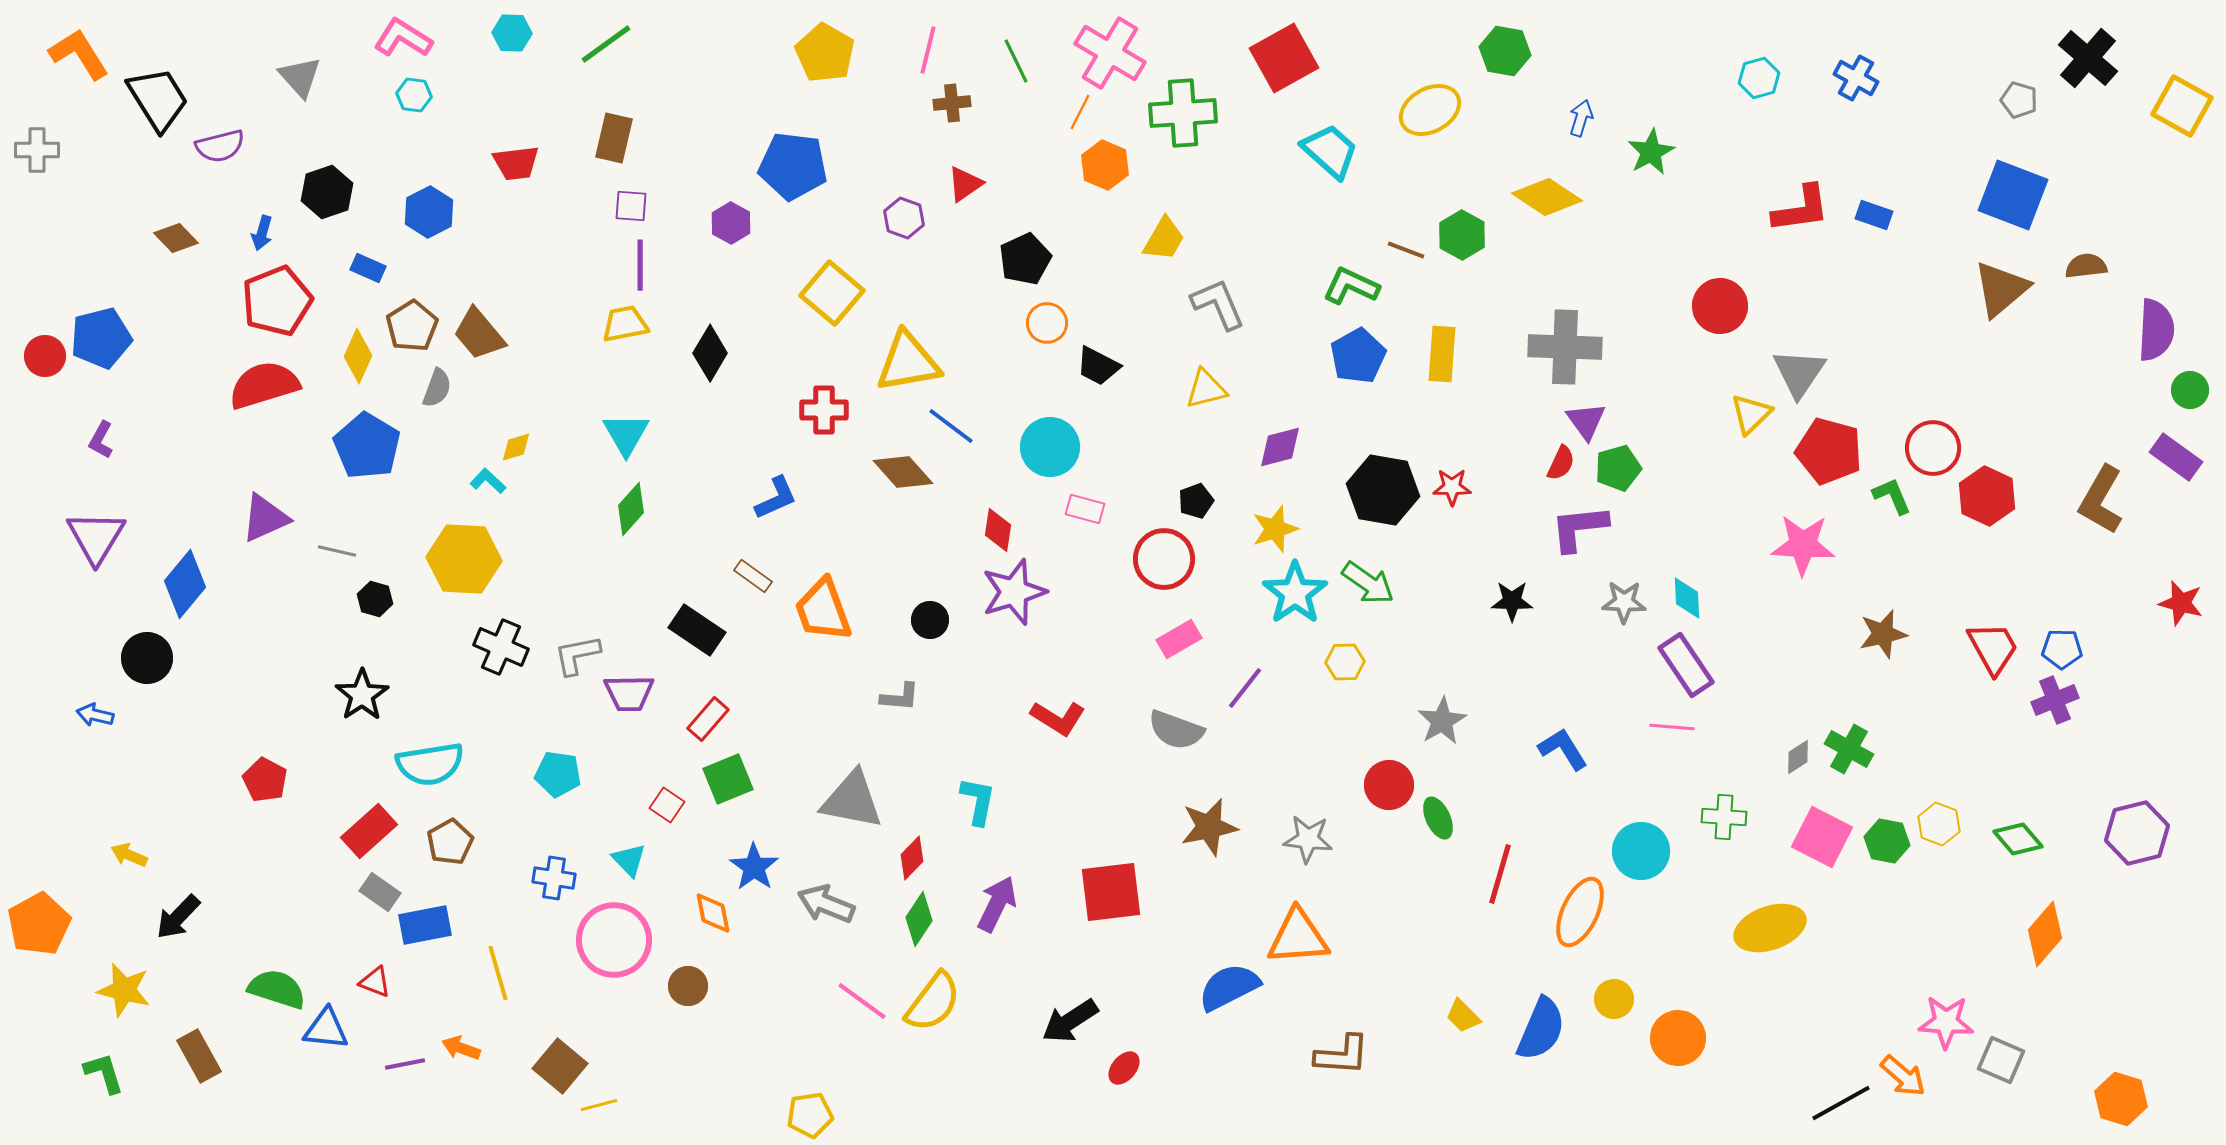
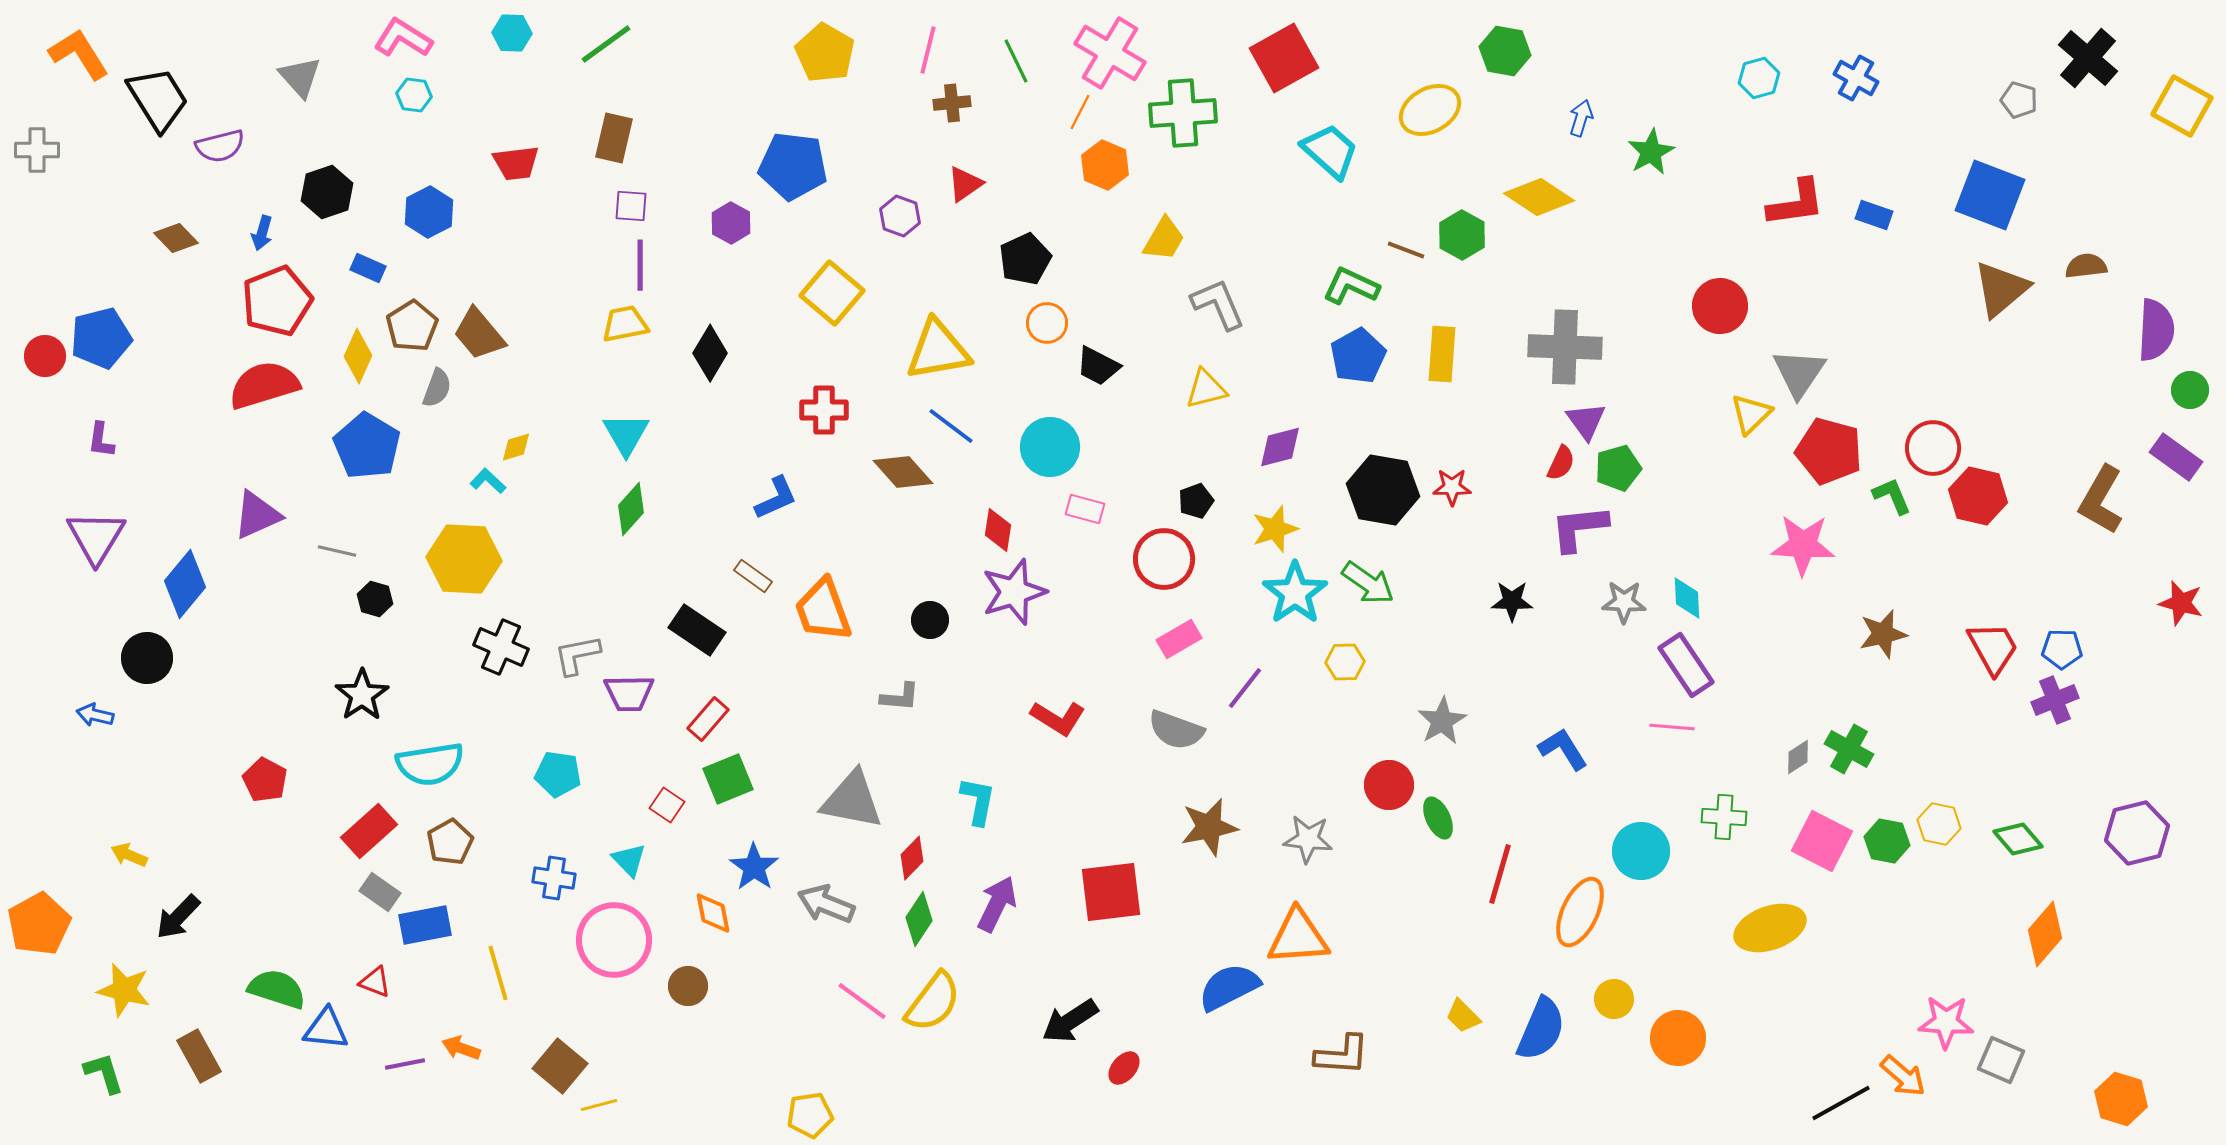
blue square at (2013, 195): moved 23 px left
yellow diamond at (1547, 197): moved 8 px left
red L-shape at (1801, 209): moved 5 px left, 6 px up
purple hexagon at (904, 218): moved 4 px left, 2 px up
yellow triangle at (908, 362): moved 30 px right, 12 px up
purple L-shape at (101, 440): rotated 21 degrees counterclockwise
red hexagon at (1987, 496): moved 9 px left; rotated 12 degrees counterclockwise
purple triangle at (265, 518): moved 8 px left, 3 px up
yellow hexagon at (1939, 824): rotated 9 degrees counterclockwise
pink square at (1822, 837): moved 4 px down
